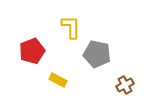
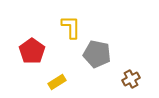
red pentagon: rotated 15 degrees counterclockwise
yellow rectangle: moved 1 px left, 2 px down; rotated 60 degrees counterclockwise
brown cross: moved 6 px right, 6 px up
